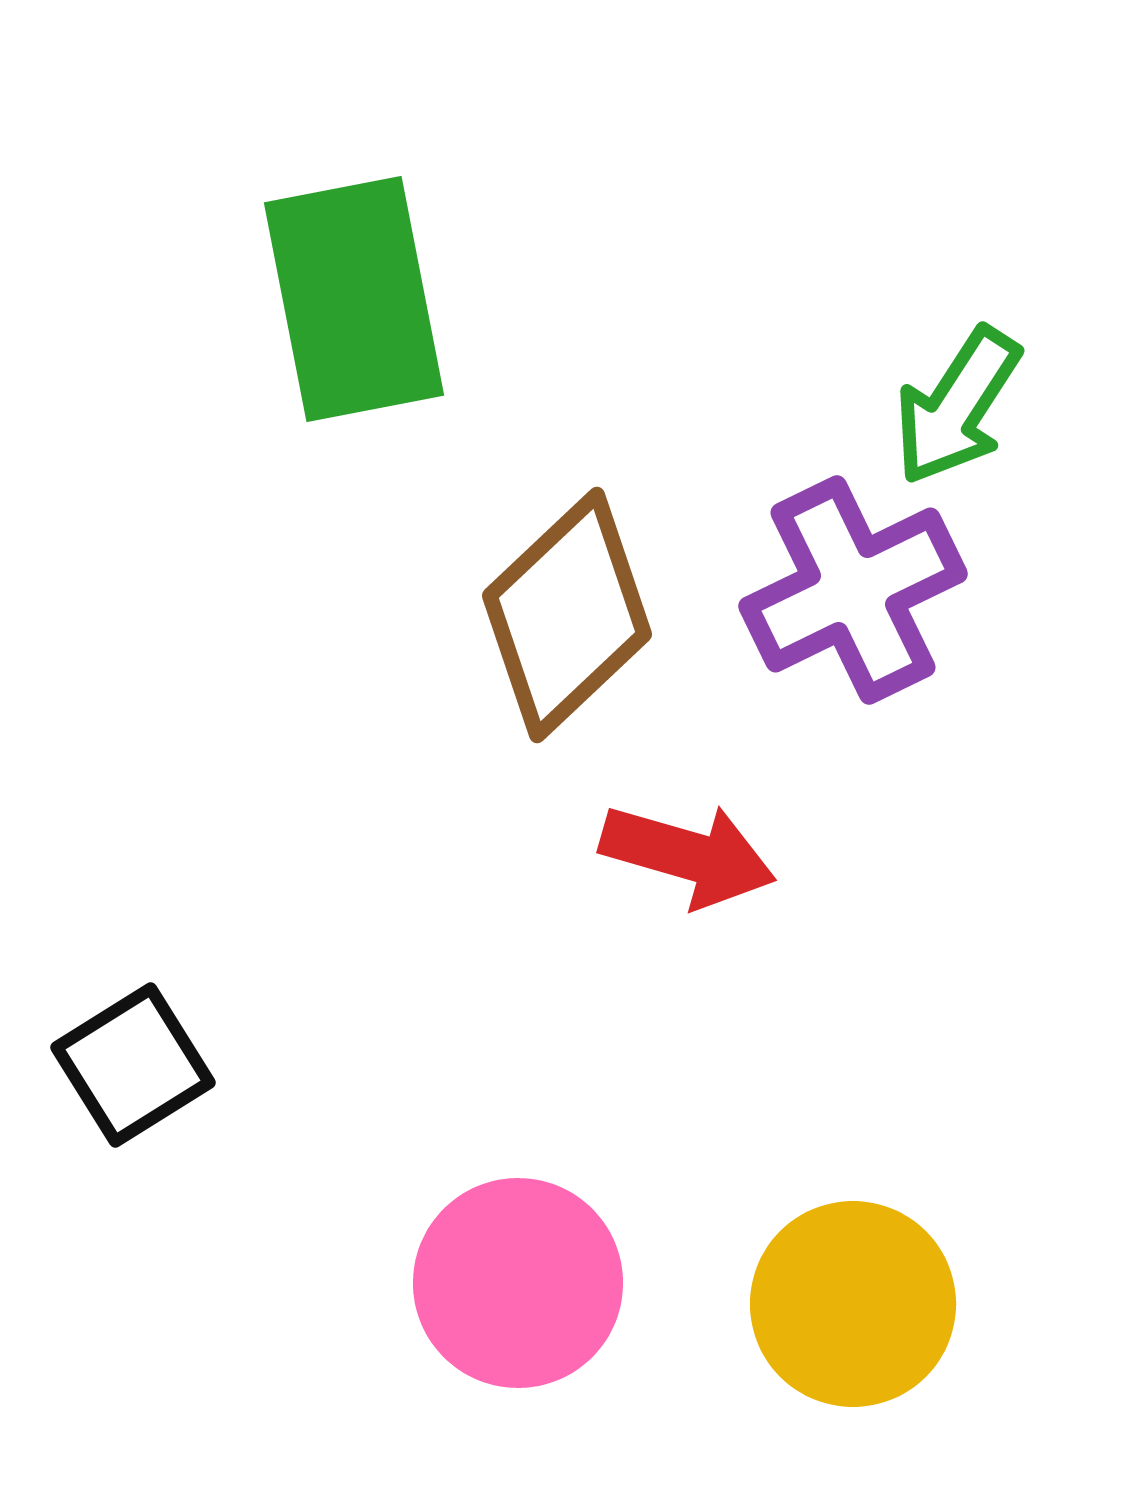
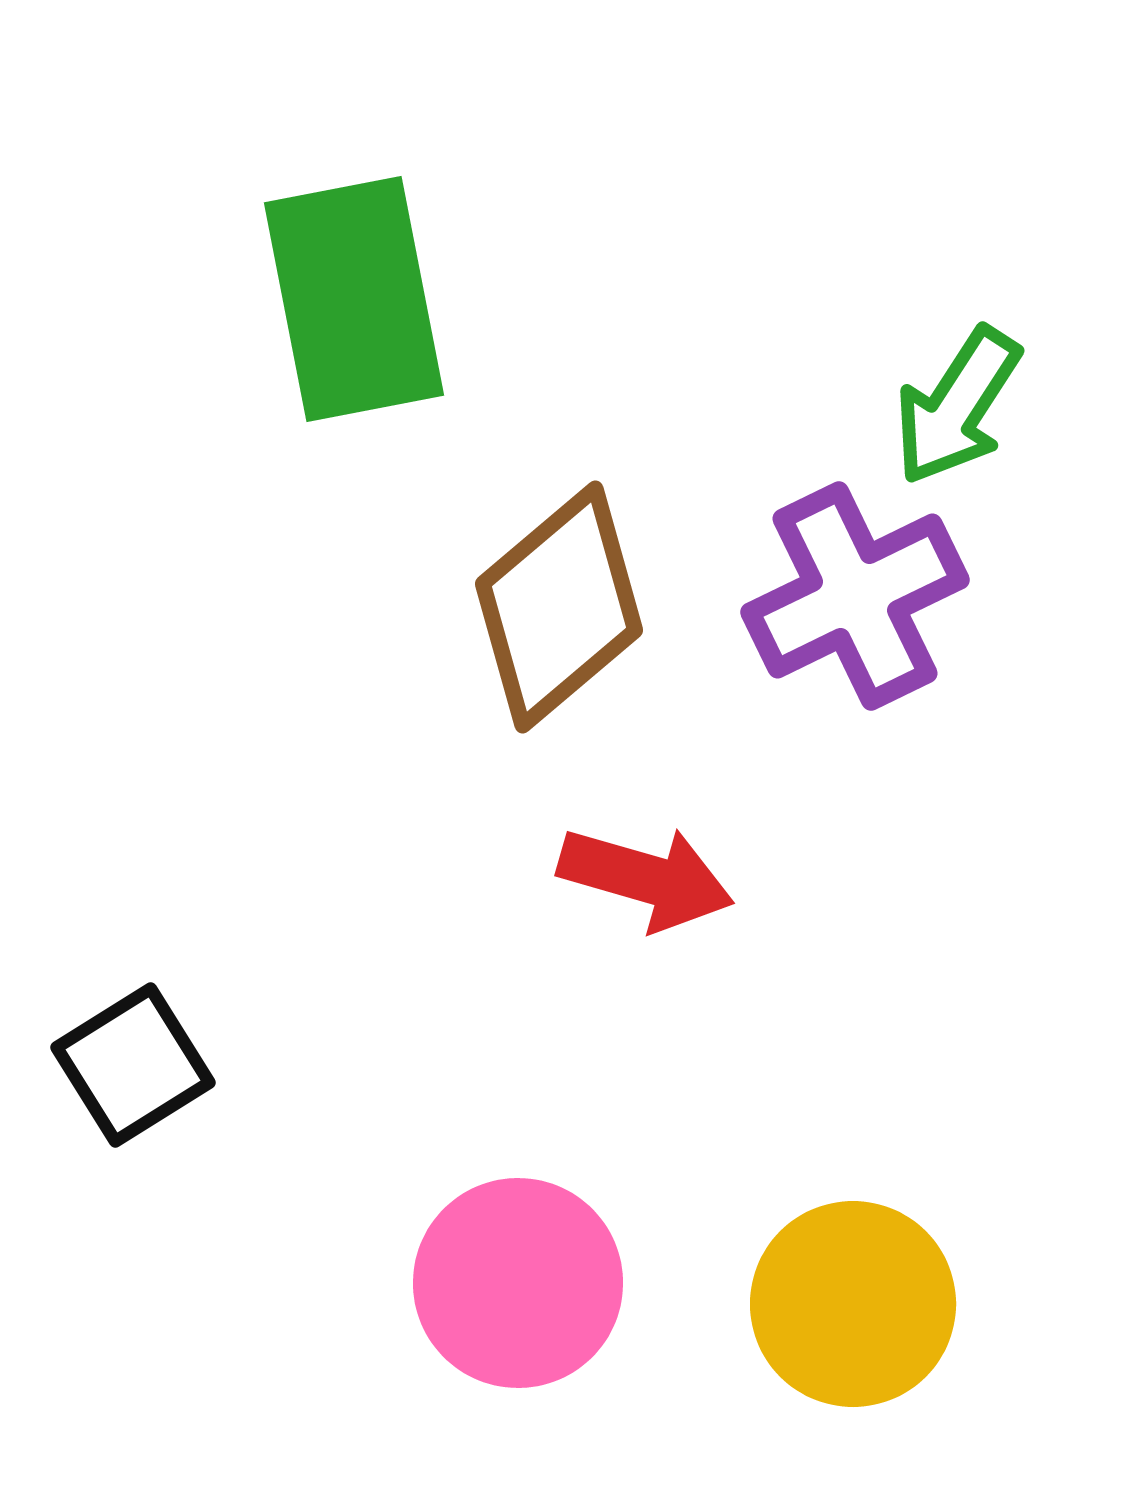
purple cross: moved 2 px right, 6 px down
brown diamond: moved 8 px left, 8 px up; rotated 3 degrees clockwise
red arrow: moved 42 px left, 23 px down
